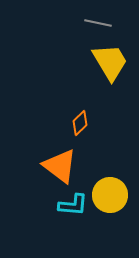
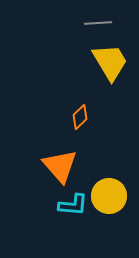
gray line: rotated 16 degrees counterclockwise
orange diamond: moved 6 px up
orange triangle: rotated 12 degrees clockwise
yellow circle: moved 1 px left, 1 px down
